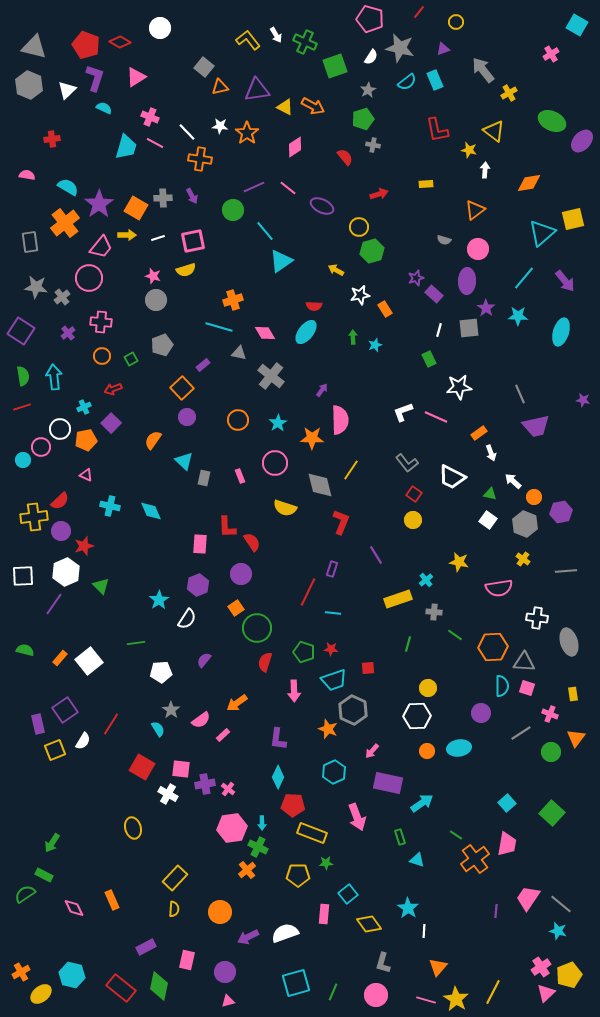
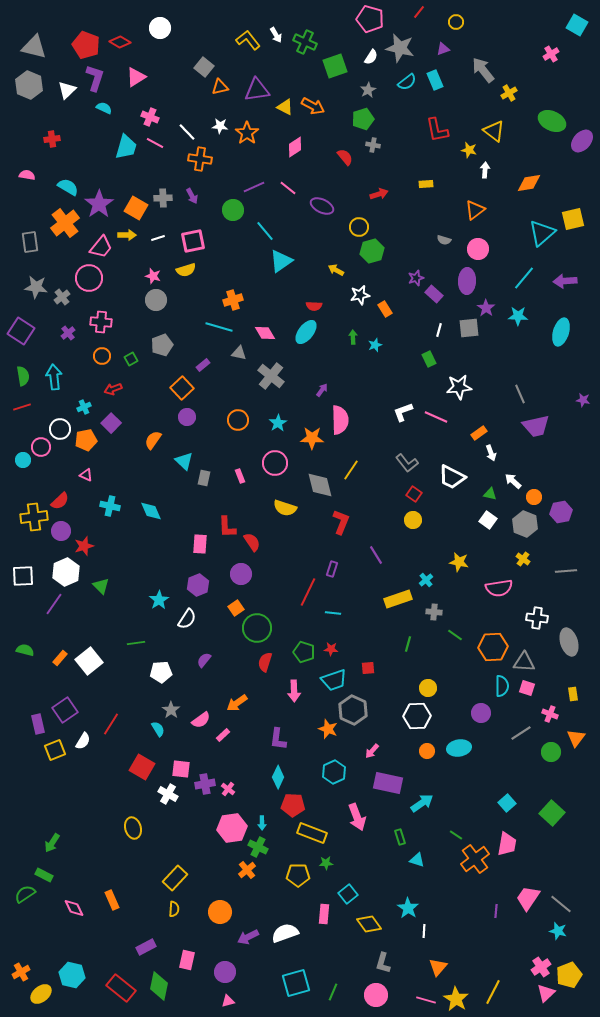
purple arrow at (565, 281): rotated 125 degrees clockwise
